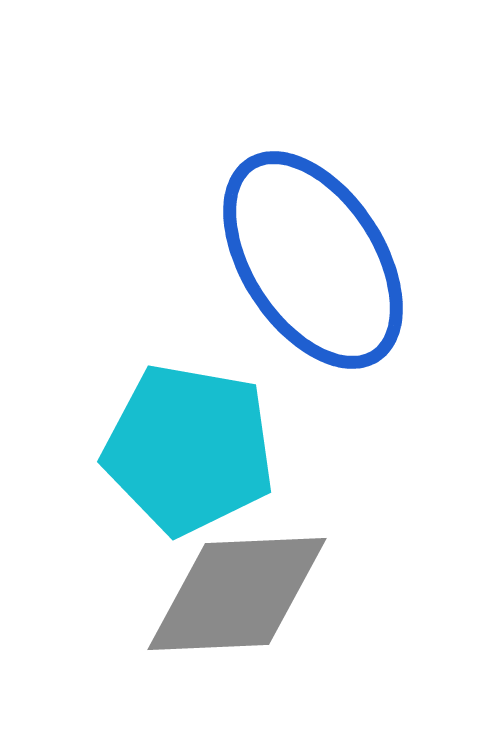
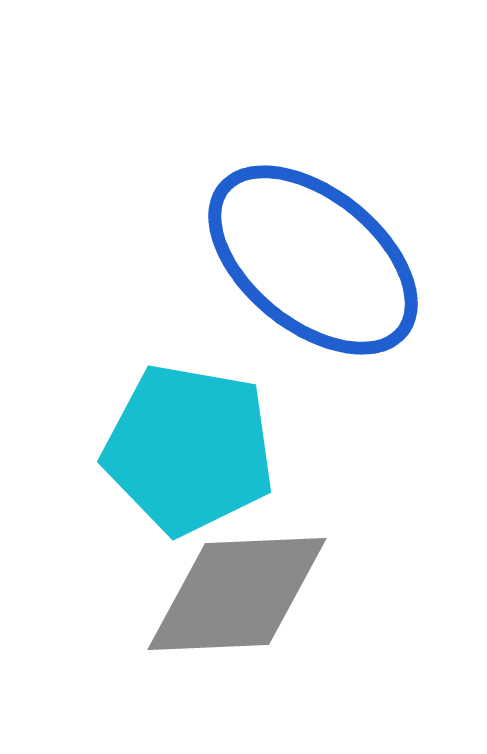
blue ellipse: rotated 18 degrees counterclockwise
